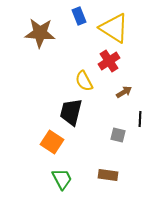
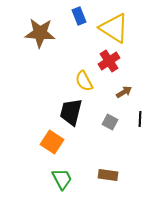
gray square: moved 8 px left, 13 px up; rotated 14 degrees clockwise
